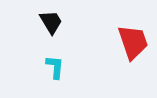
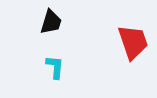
black trapezoid: rotated 48 degrees clockwise
